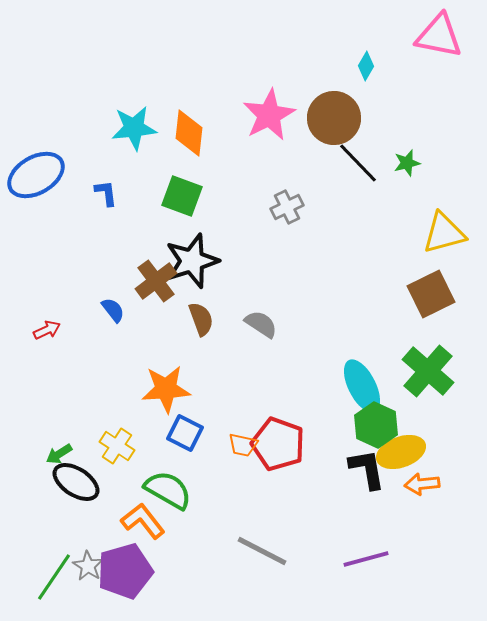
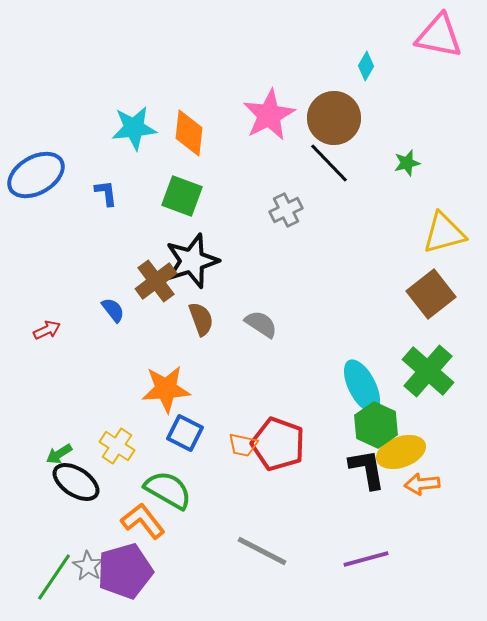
black line: moved 29 px left
gray cross: moved 1 px left, 3 px down
brown square: rotated 12 degrees counterclockwise
